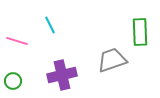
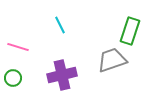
cyan line: moved 10 px right
green rectangle: moved 10 px left, 1 px up; rotated 20 degrees clockwise
pink line: moved 1 px right, 6 px down
green circle: moved 3 px up
